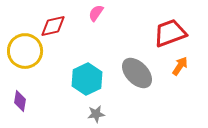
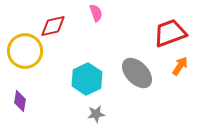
pink semicircle: rotated 126 degrees clockwise
